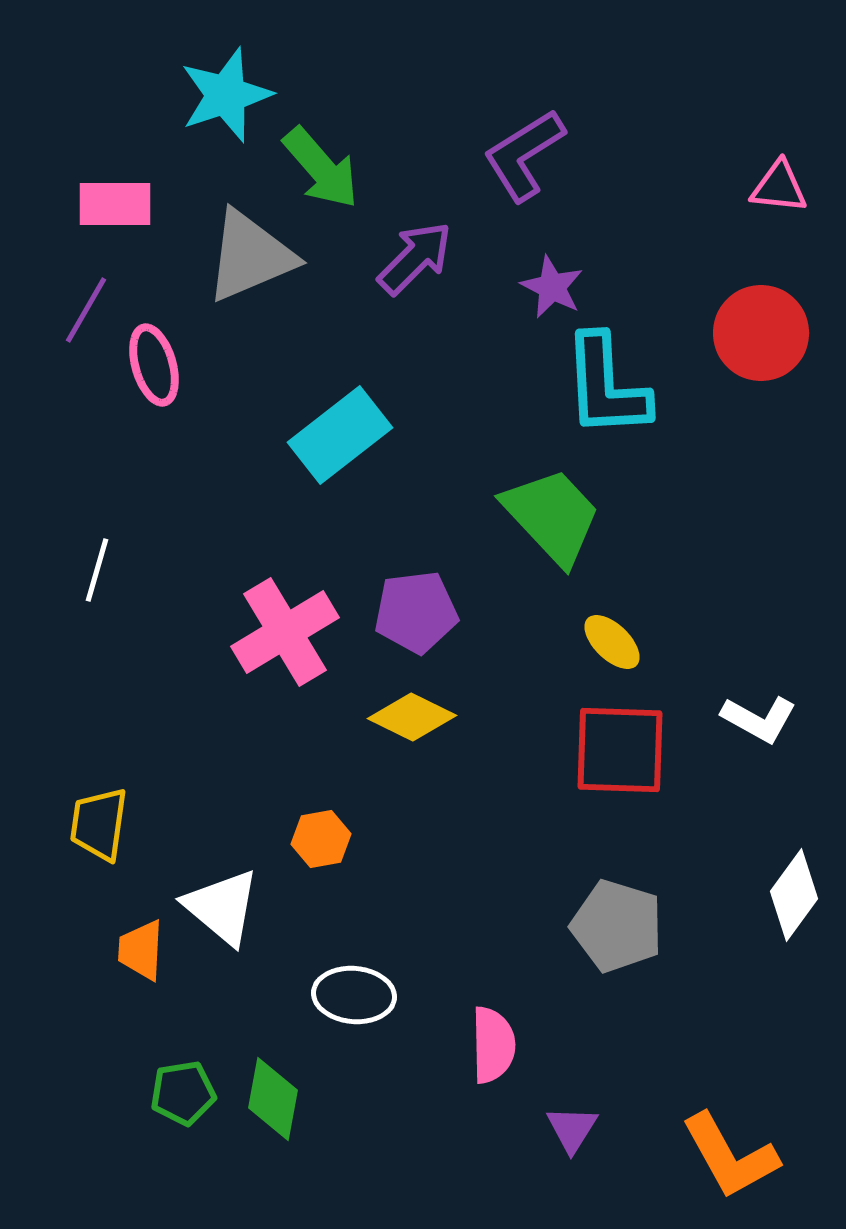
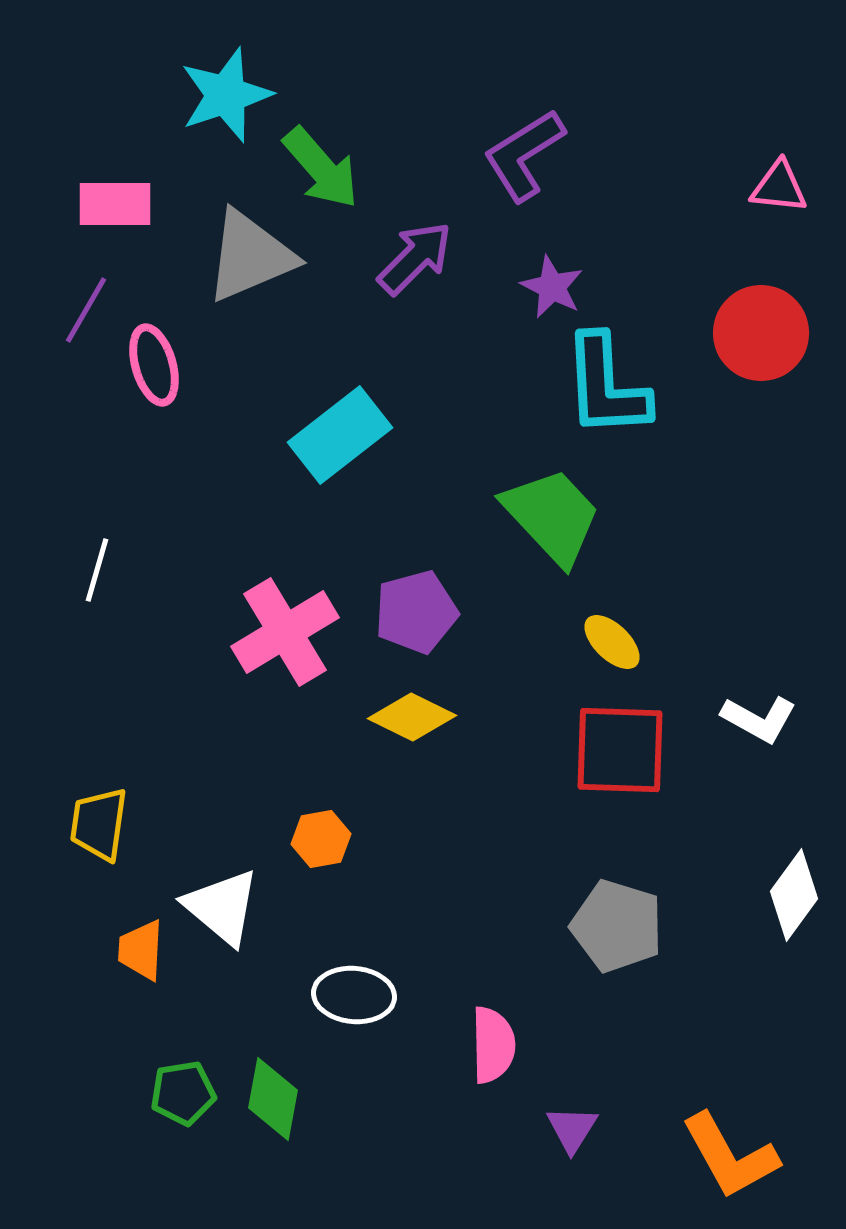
purple pentagon: rotated 8 degrees counterclockwise
